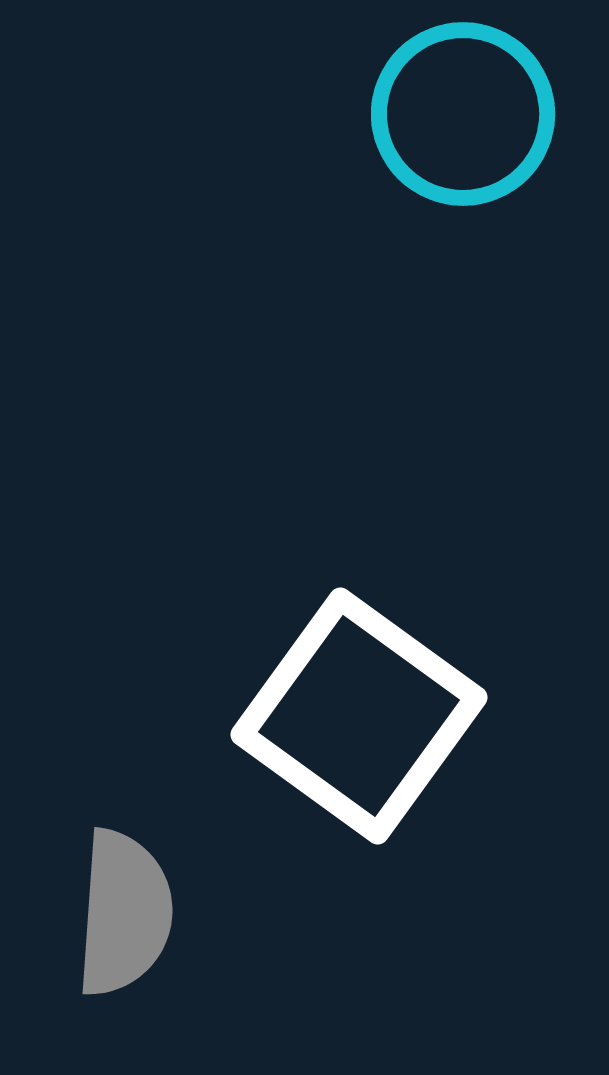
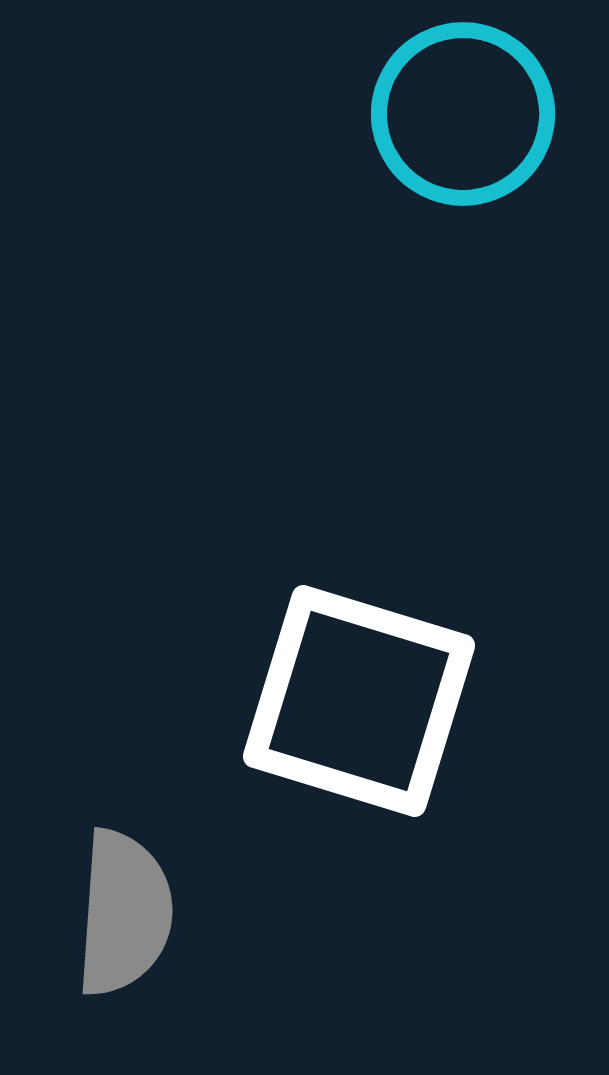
white square: moved 15 px up; rotated 19 degrees counterclockwise
